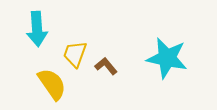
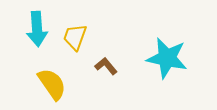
yellow trapezoid: moved 17 px up
